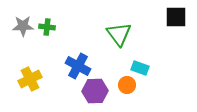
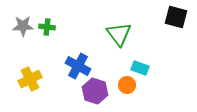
black square: rotated 15 degrees clockwise
purple hexagon: rotated 20 degrees clockwise
